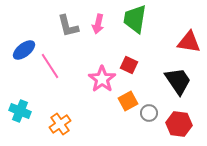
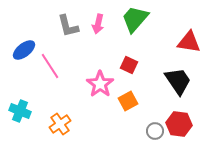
green trapezoid: rotated 32 degrees clockwise
pink star: moved 2 px left, 5 px down
gray circle: moved 6 px right, 18 px down
